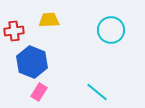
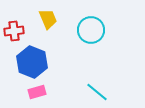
yellow trapezoid: moved 1 px left, 1 px up; rotated 70 degrees clockwise
cyan circle: moved 20 px left
pink rectangle: moved 2 px left; rotated 42 degrees clockwise
